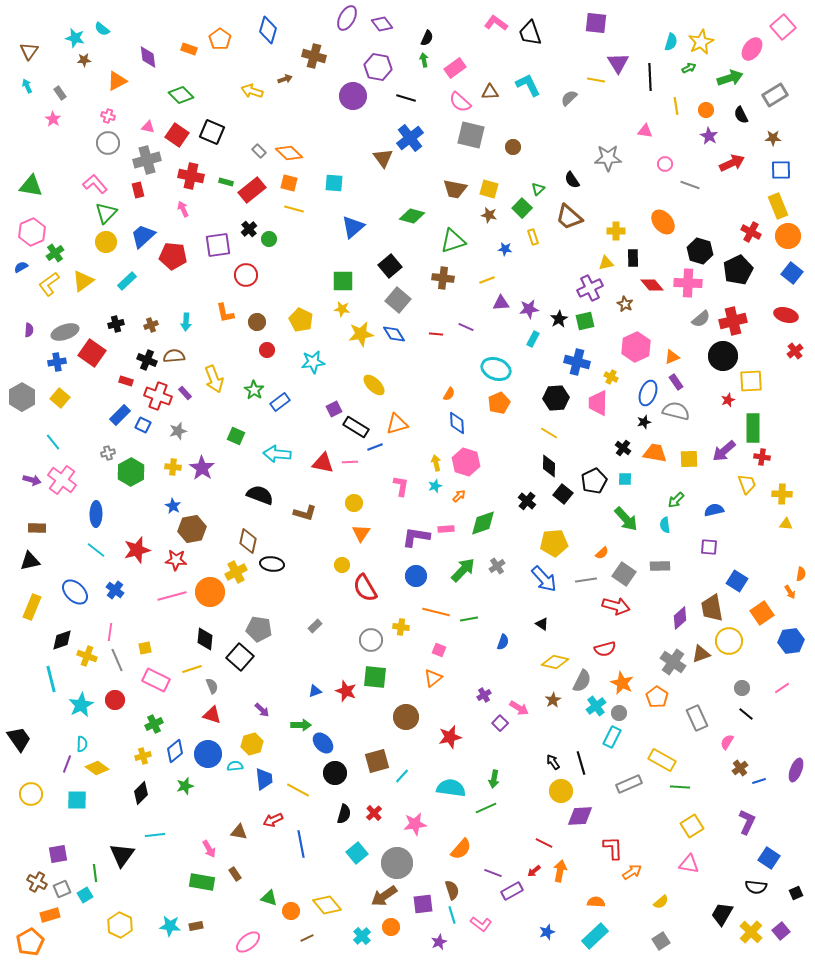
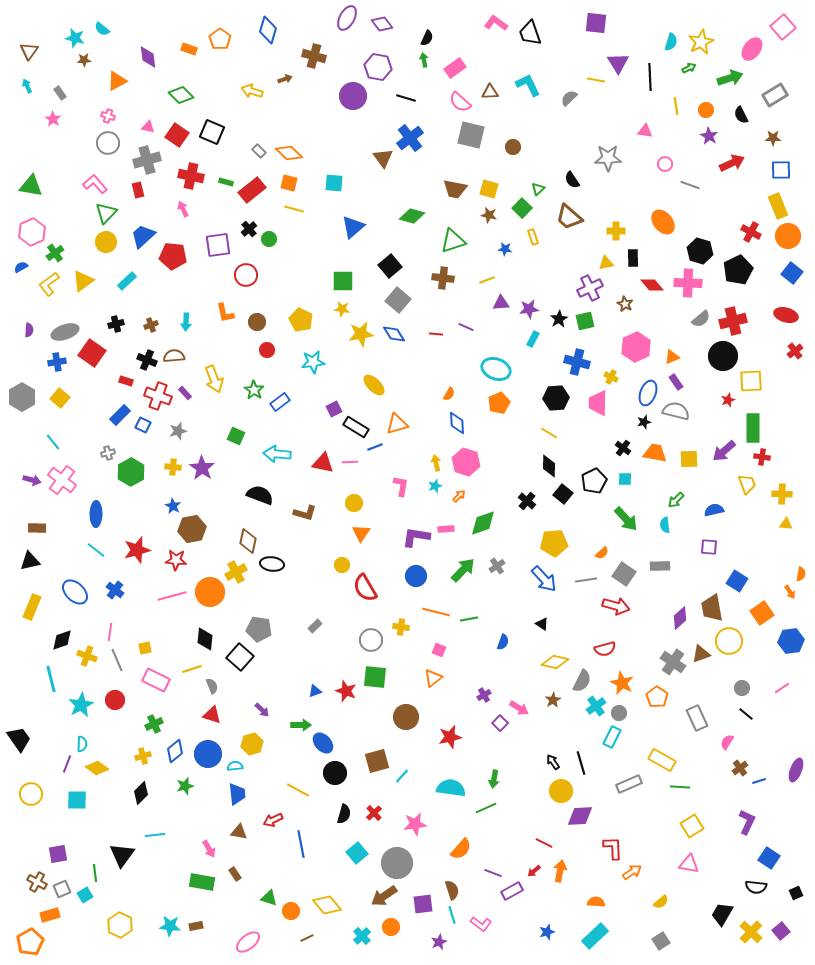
blue trapezoid at (264, 779): moved 27 px left, 15 px down
